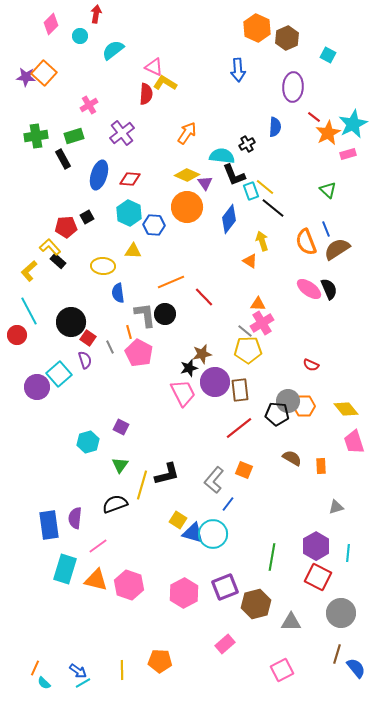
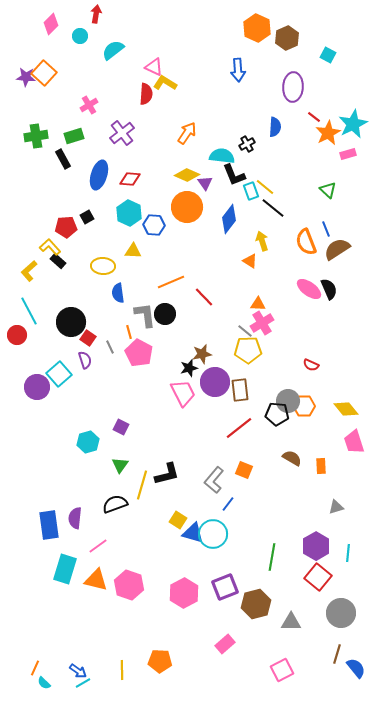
red square at (318, 577): rotated 12 degrees clockwise
